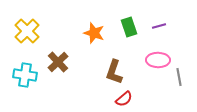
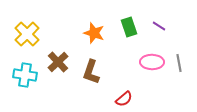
purple line: rotated 48 degrees clockwise
yellow cross: moved 3 px down
pink ellipse: moved 6 px left, 2 px down
brown L-shape: moved 23 px left
gray line: moved 14 px up
